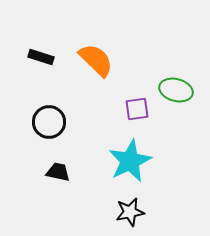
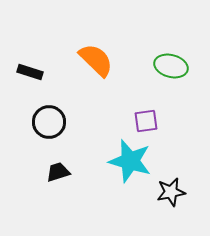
black rectangle: moved 11 px left, 15 px down
green ellipse: moved 5 px left, 24 px up
purple square: moved 9 px right, 12 px down
cyan star: rotated 30 degrees counterclockwise
black trapezoid: rotated 30 degrees counterclockwise
black star: moved 41 px right, 20 px up
